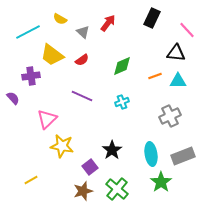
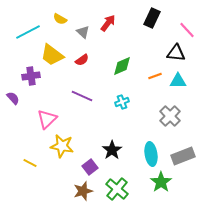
gray cross: rotated 20 degrees counterclockwise
yellow line: moved 1 px left, 17 px up; rotated 56 degrees clockwise
